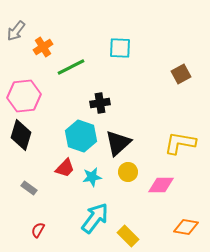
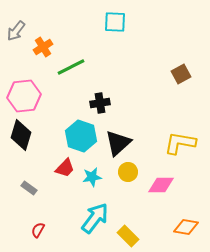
cyan square: moved 5 px left, 26 px up
